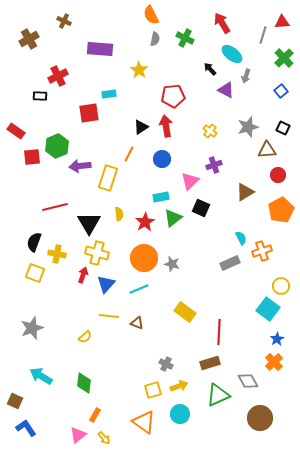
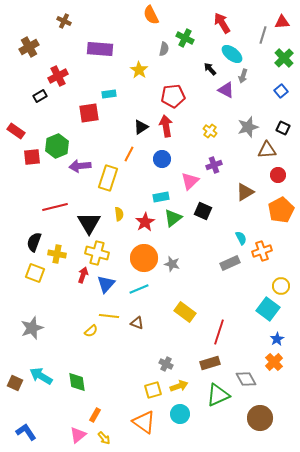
brown cross at (29, 39): moved 8 px down
gray semicircle at (155, 39): moved 9 px right, 10 px down
gray arrow at (246, 76): moved 3 px left
black rectangle at (40, 96): rotated 32 degrees counterclockwise
black square at (201, 208): moved 2 px right, 3 px down
red line at (219, 332): rotated 15 degrees clockwise
yellow semicircle at (85, 337): moved 6 px right, 6 px up
gray diamond at (248, 381): moved 2 px left, 2 px up
green diamond at (84, 383): moved 7 px left, 1 px up; rotated 15 degrees counterclockwise
brown square at (15, 401): moved 18 px up
blue L-shape at (26, 428): moved 4 px down
